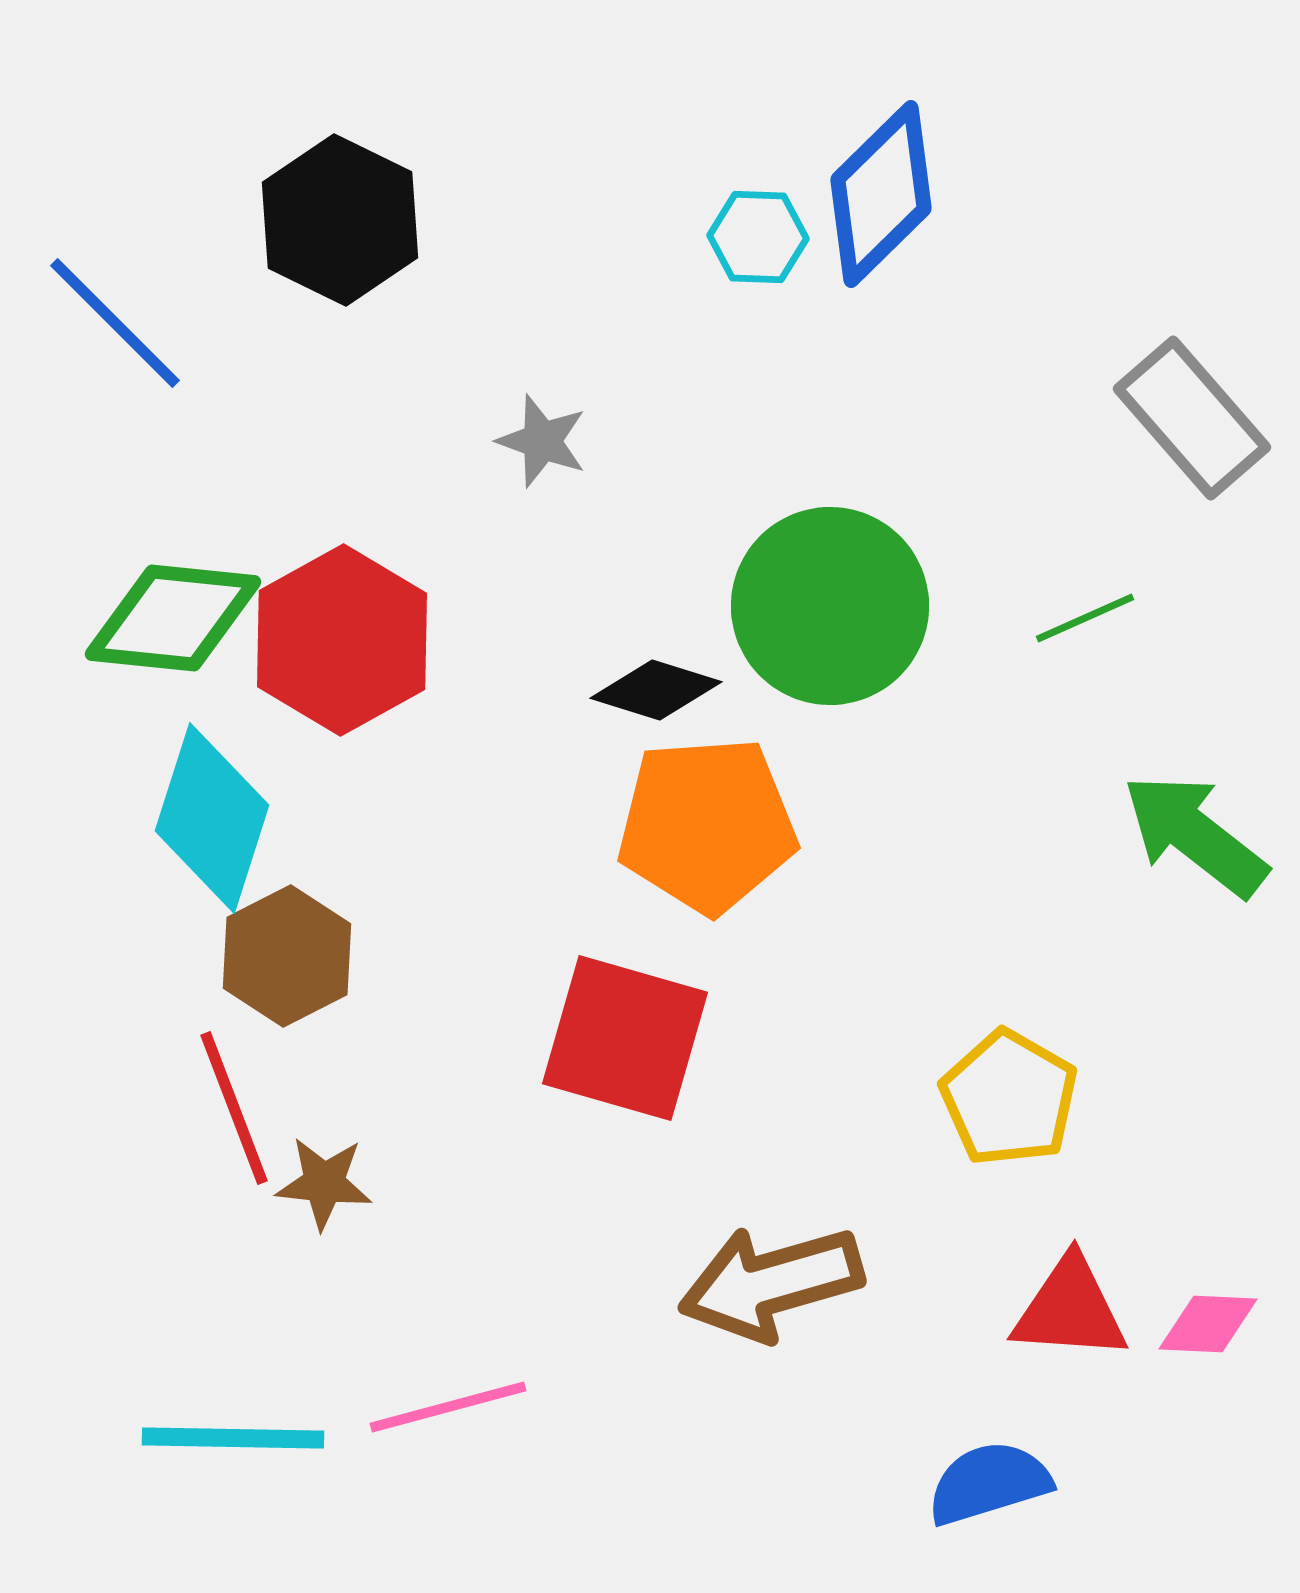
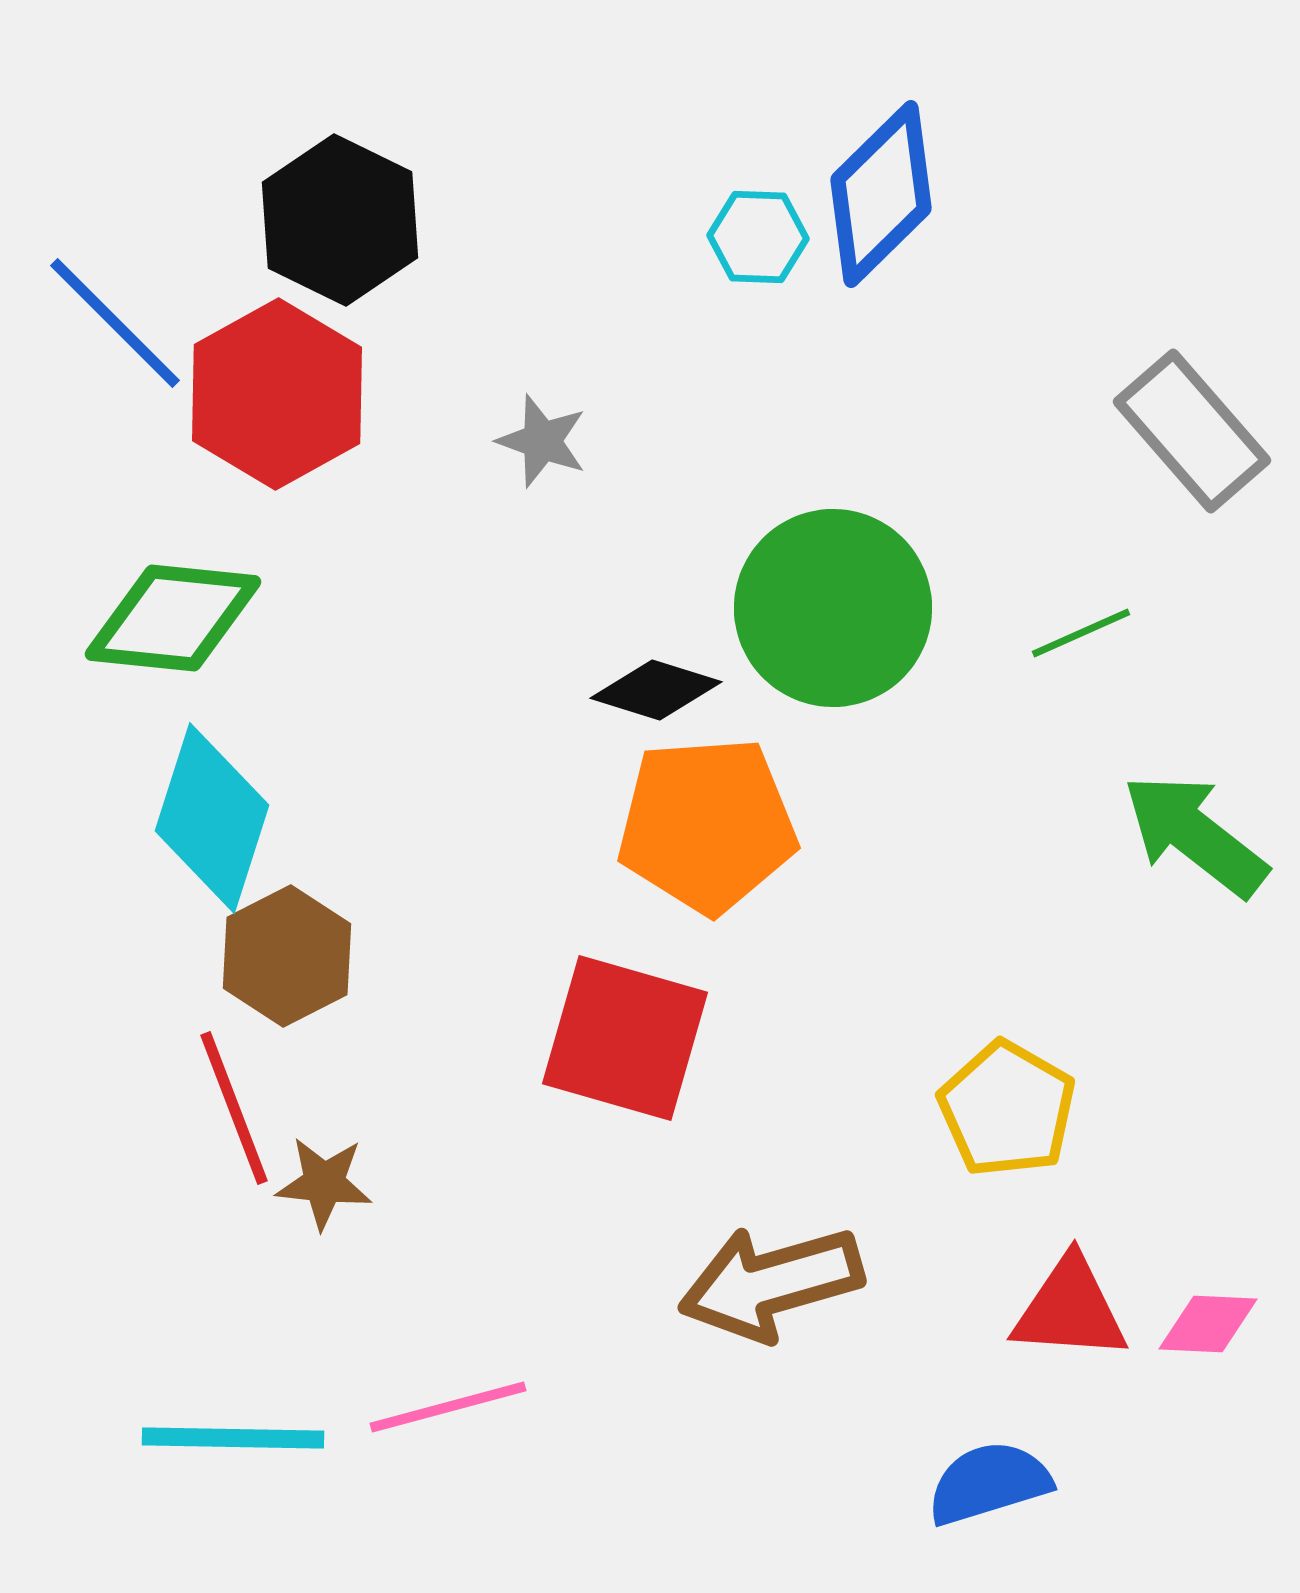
gray rectangle: moved 13 px down
green circle: moved 3 px right, 2 px down
green line: moved 4 px left, 15 px down
red hexagon: moved 65 px left, 246 px up
yellow pentagon: moved 2 px left, 11 px down
